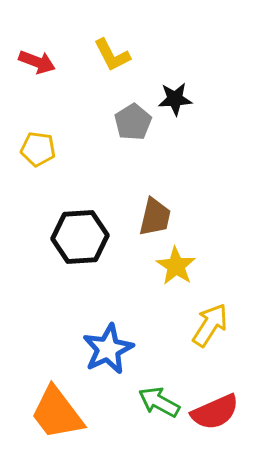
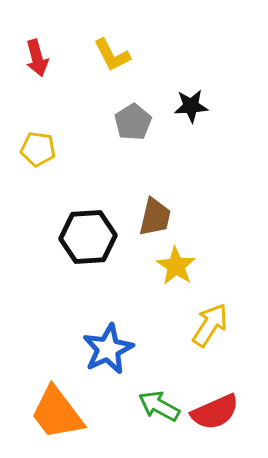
red arrow: moved 4 px up; rotated 54 degrees clockwise
black star: moved 16 px right, 7 px down
black hexagon: moved 8 px right
green arrow: moved 4 px down
